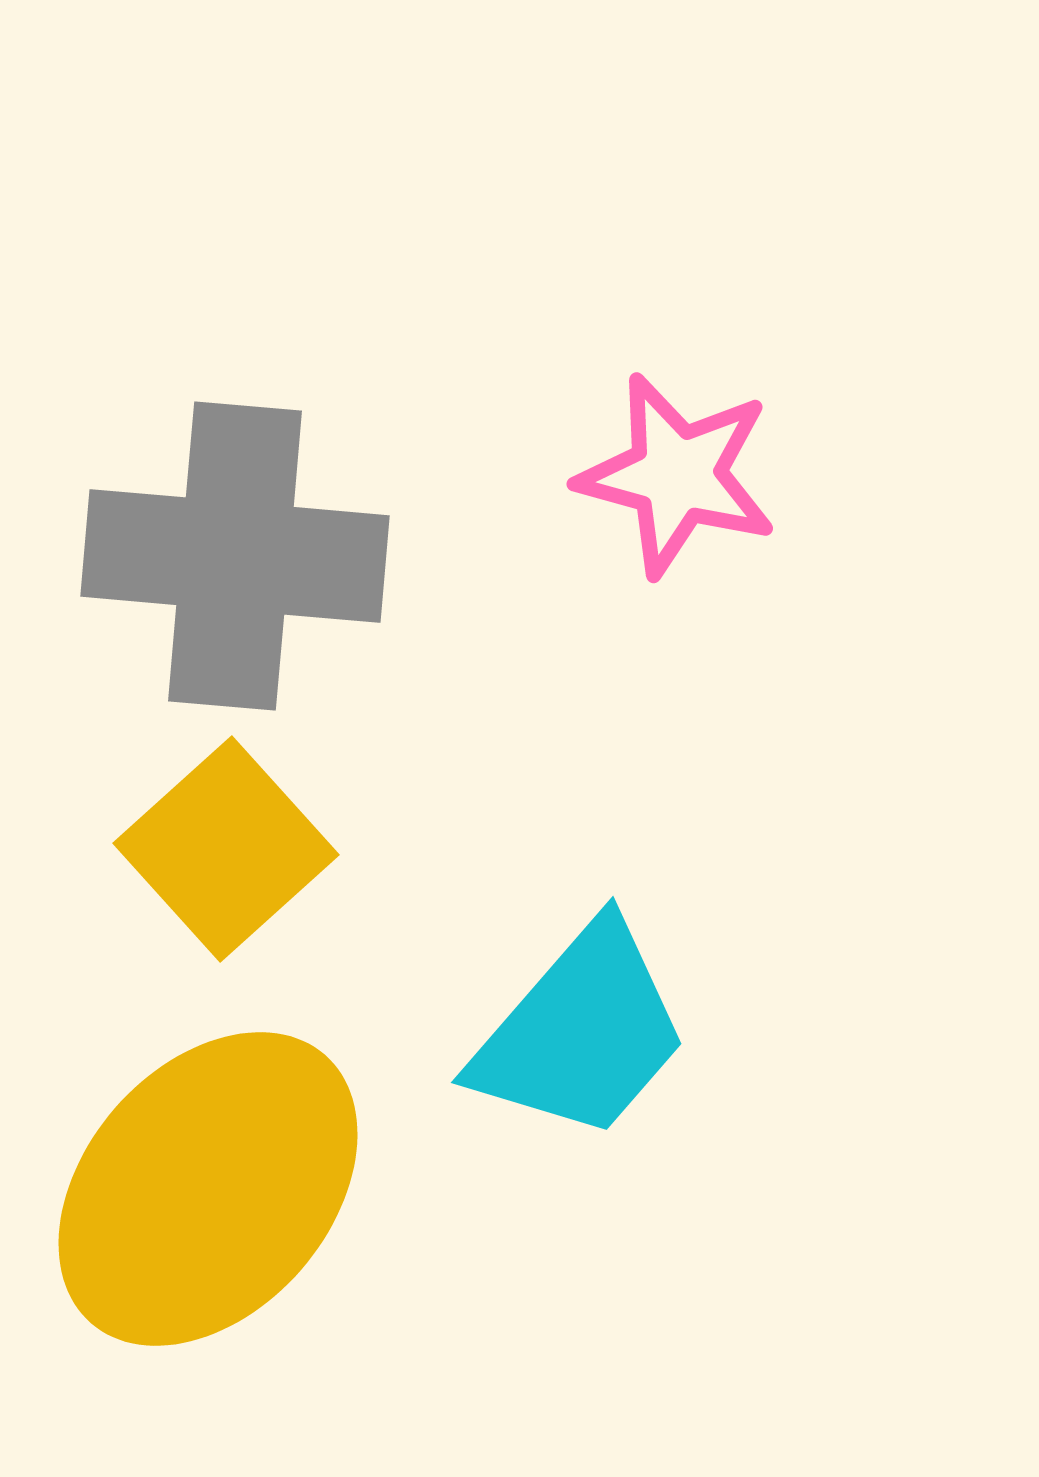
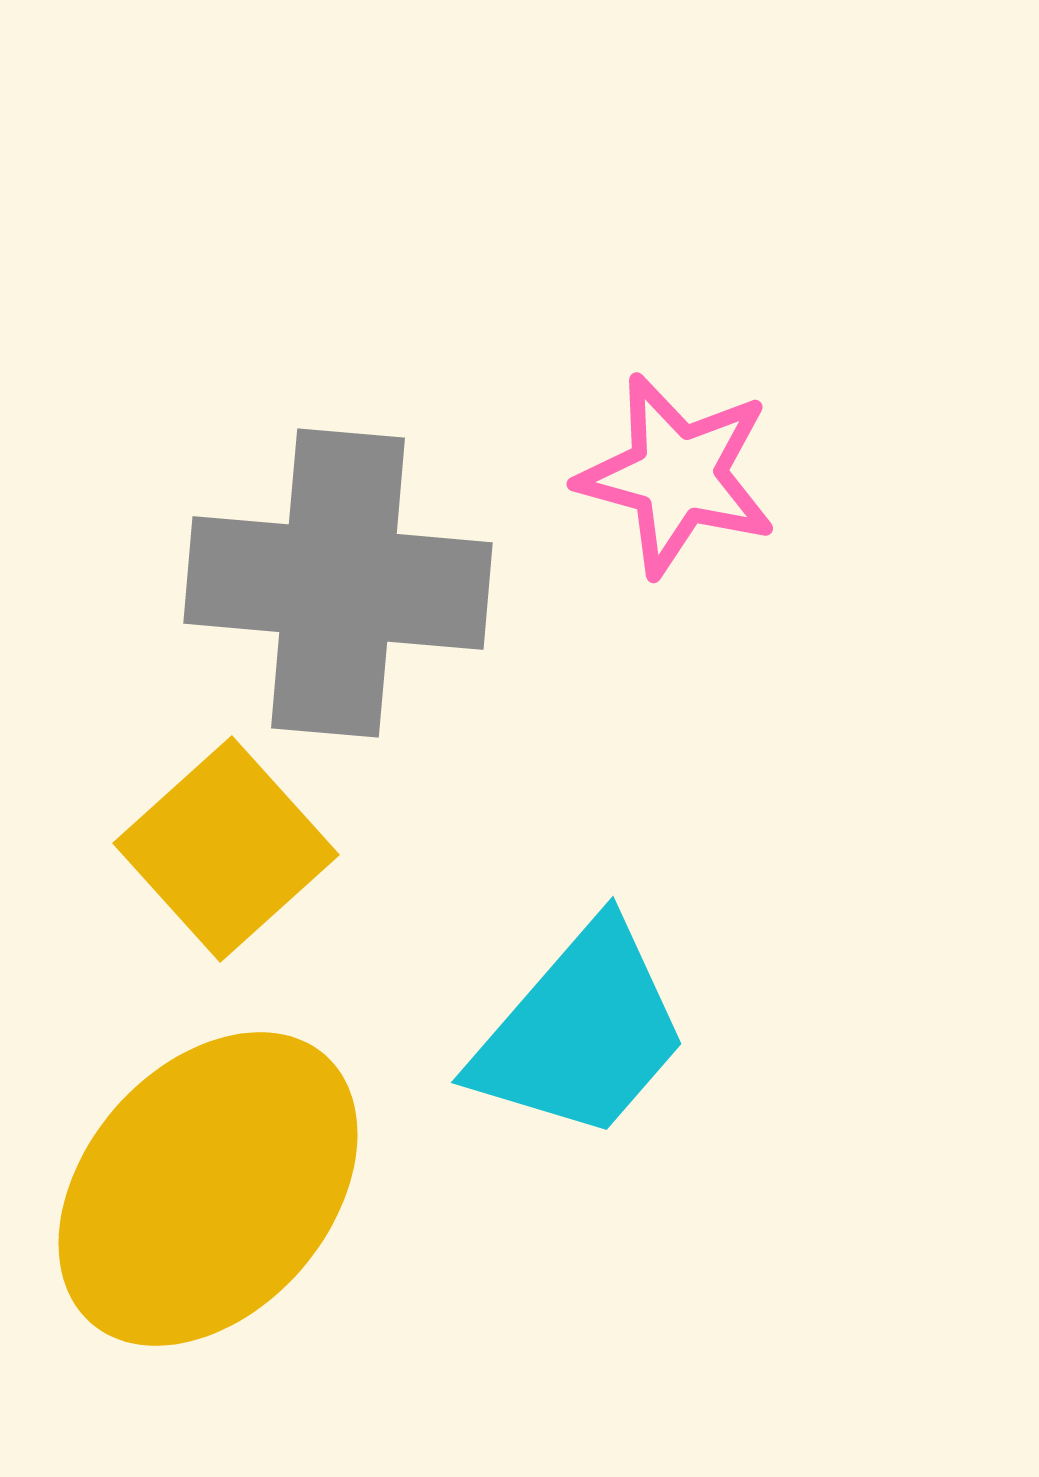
gray cross: moved 103 px right, 27 px down
